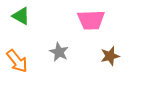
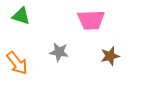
green triangle: rotated 12 degrees counterclockwise
gray star: rotated 18 degrees counterclockwise
orange arrow: moved 2 px down
